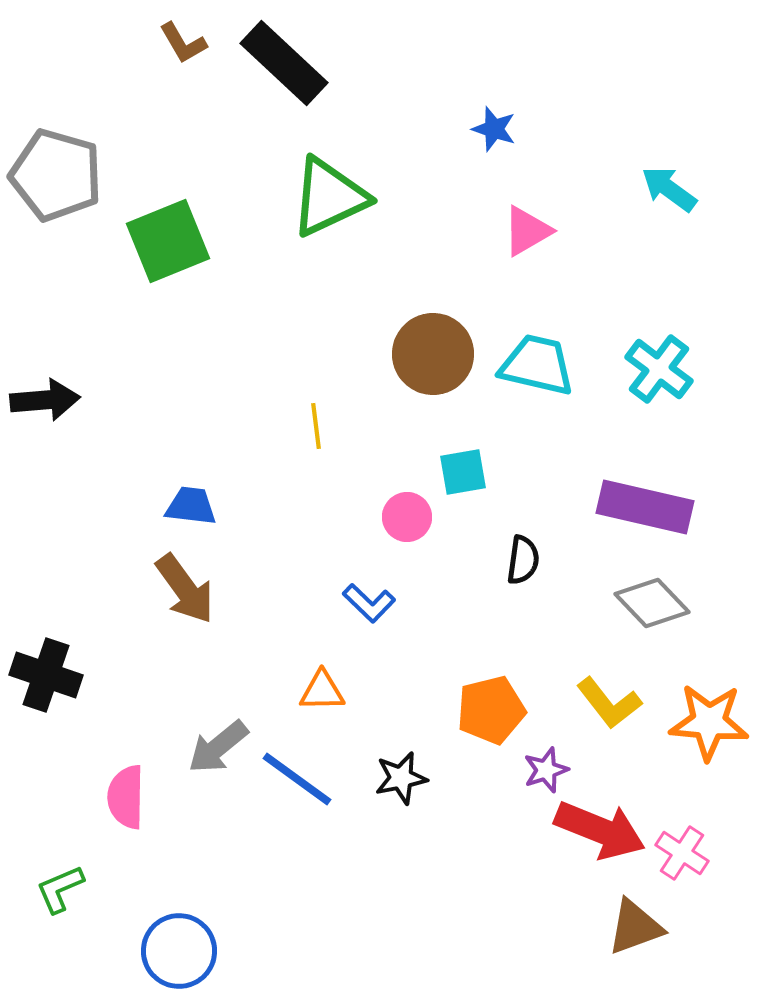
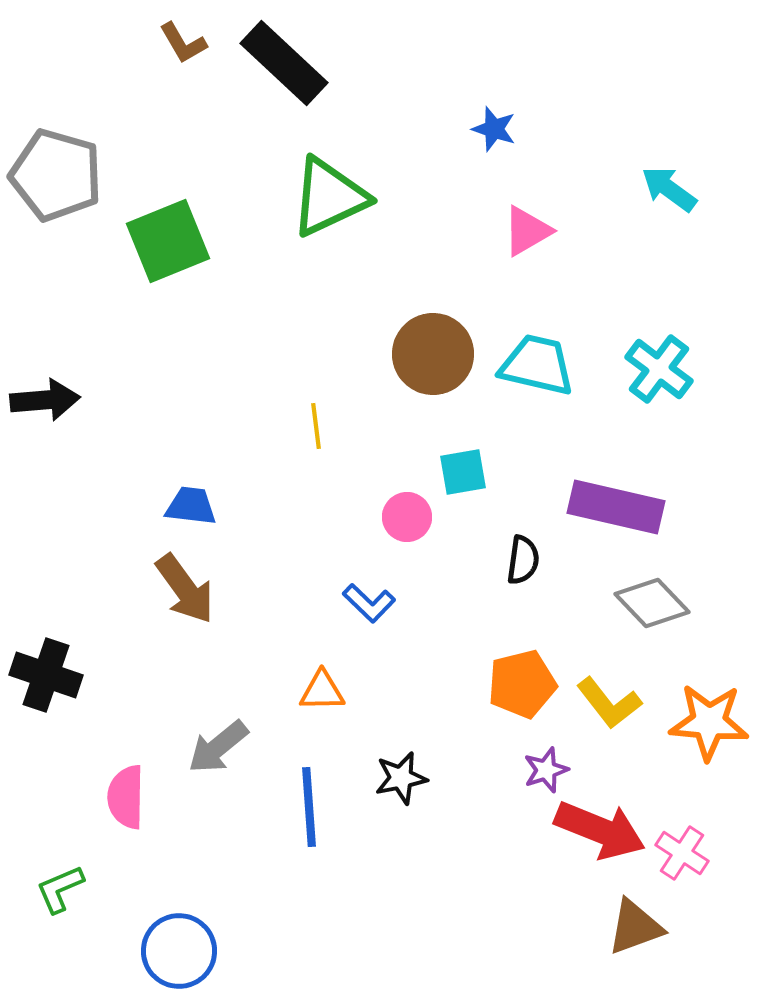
purple rectangle: moved 29 px left
orange pentagon: moved 31 px right, 26 px up
blue line: moved 12 px right, 28 px down; rotated 50 degrees clockwise
